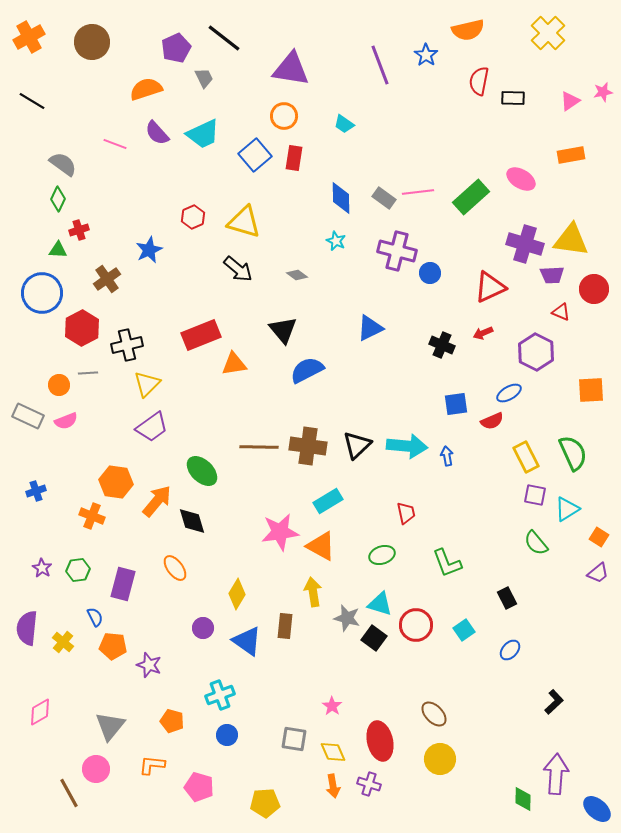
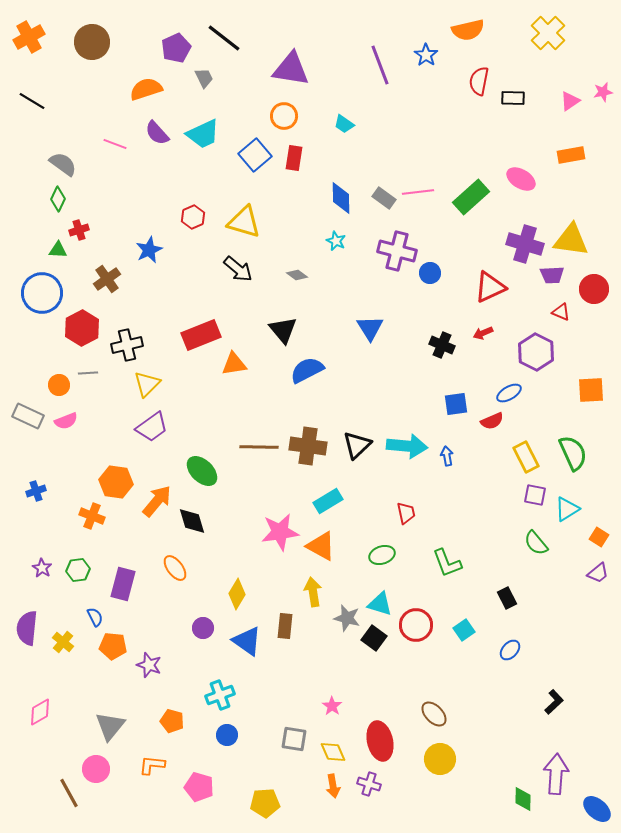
blue triangle at (370, 328): rotated 36 degrees counterclockwise
